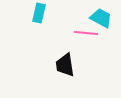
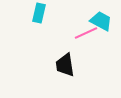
cyan trapezoid: moved 3 px down
pink line: rotated 30 degrees counterclockwise
